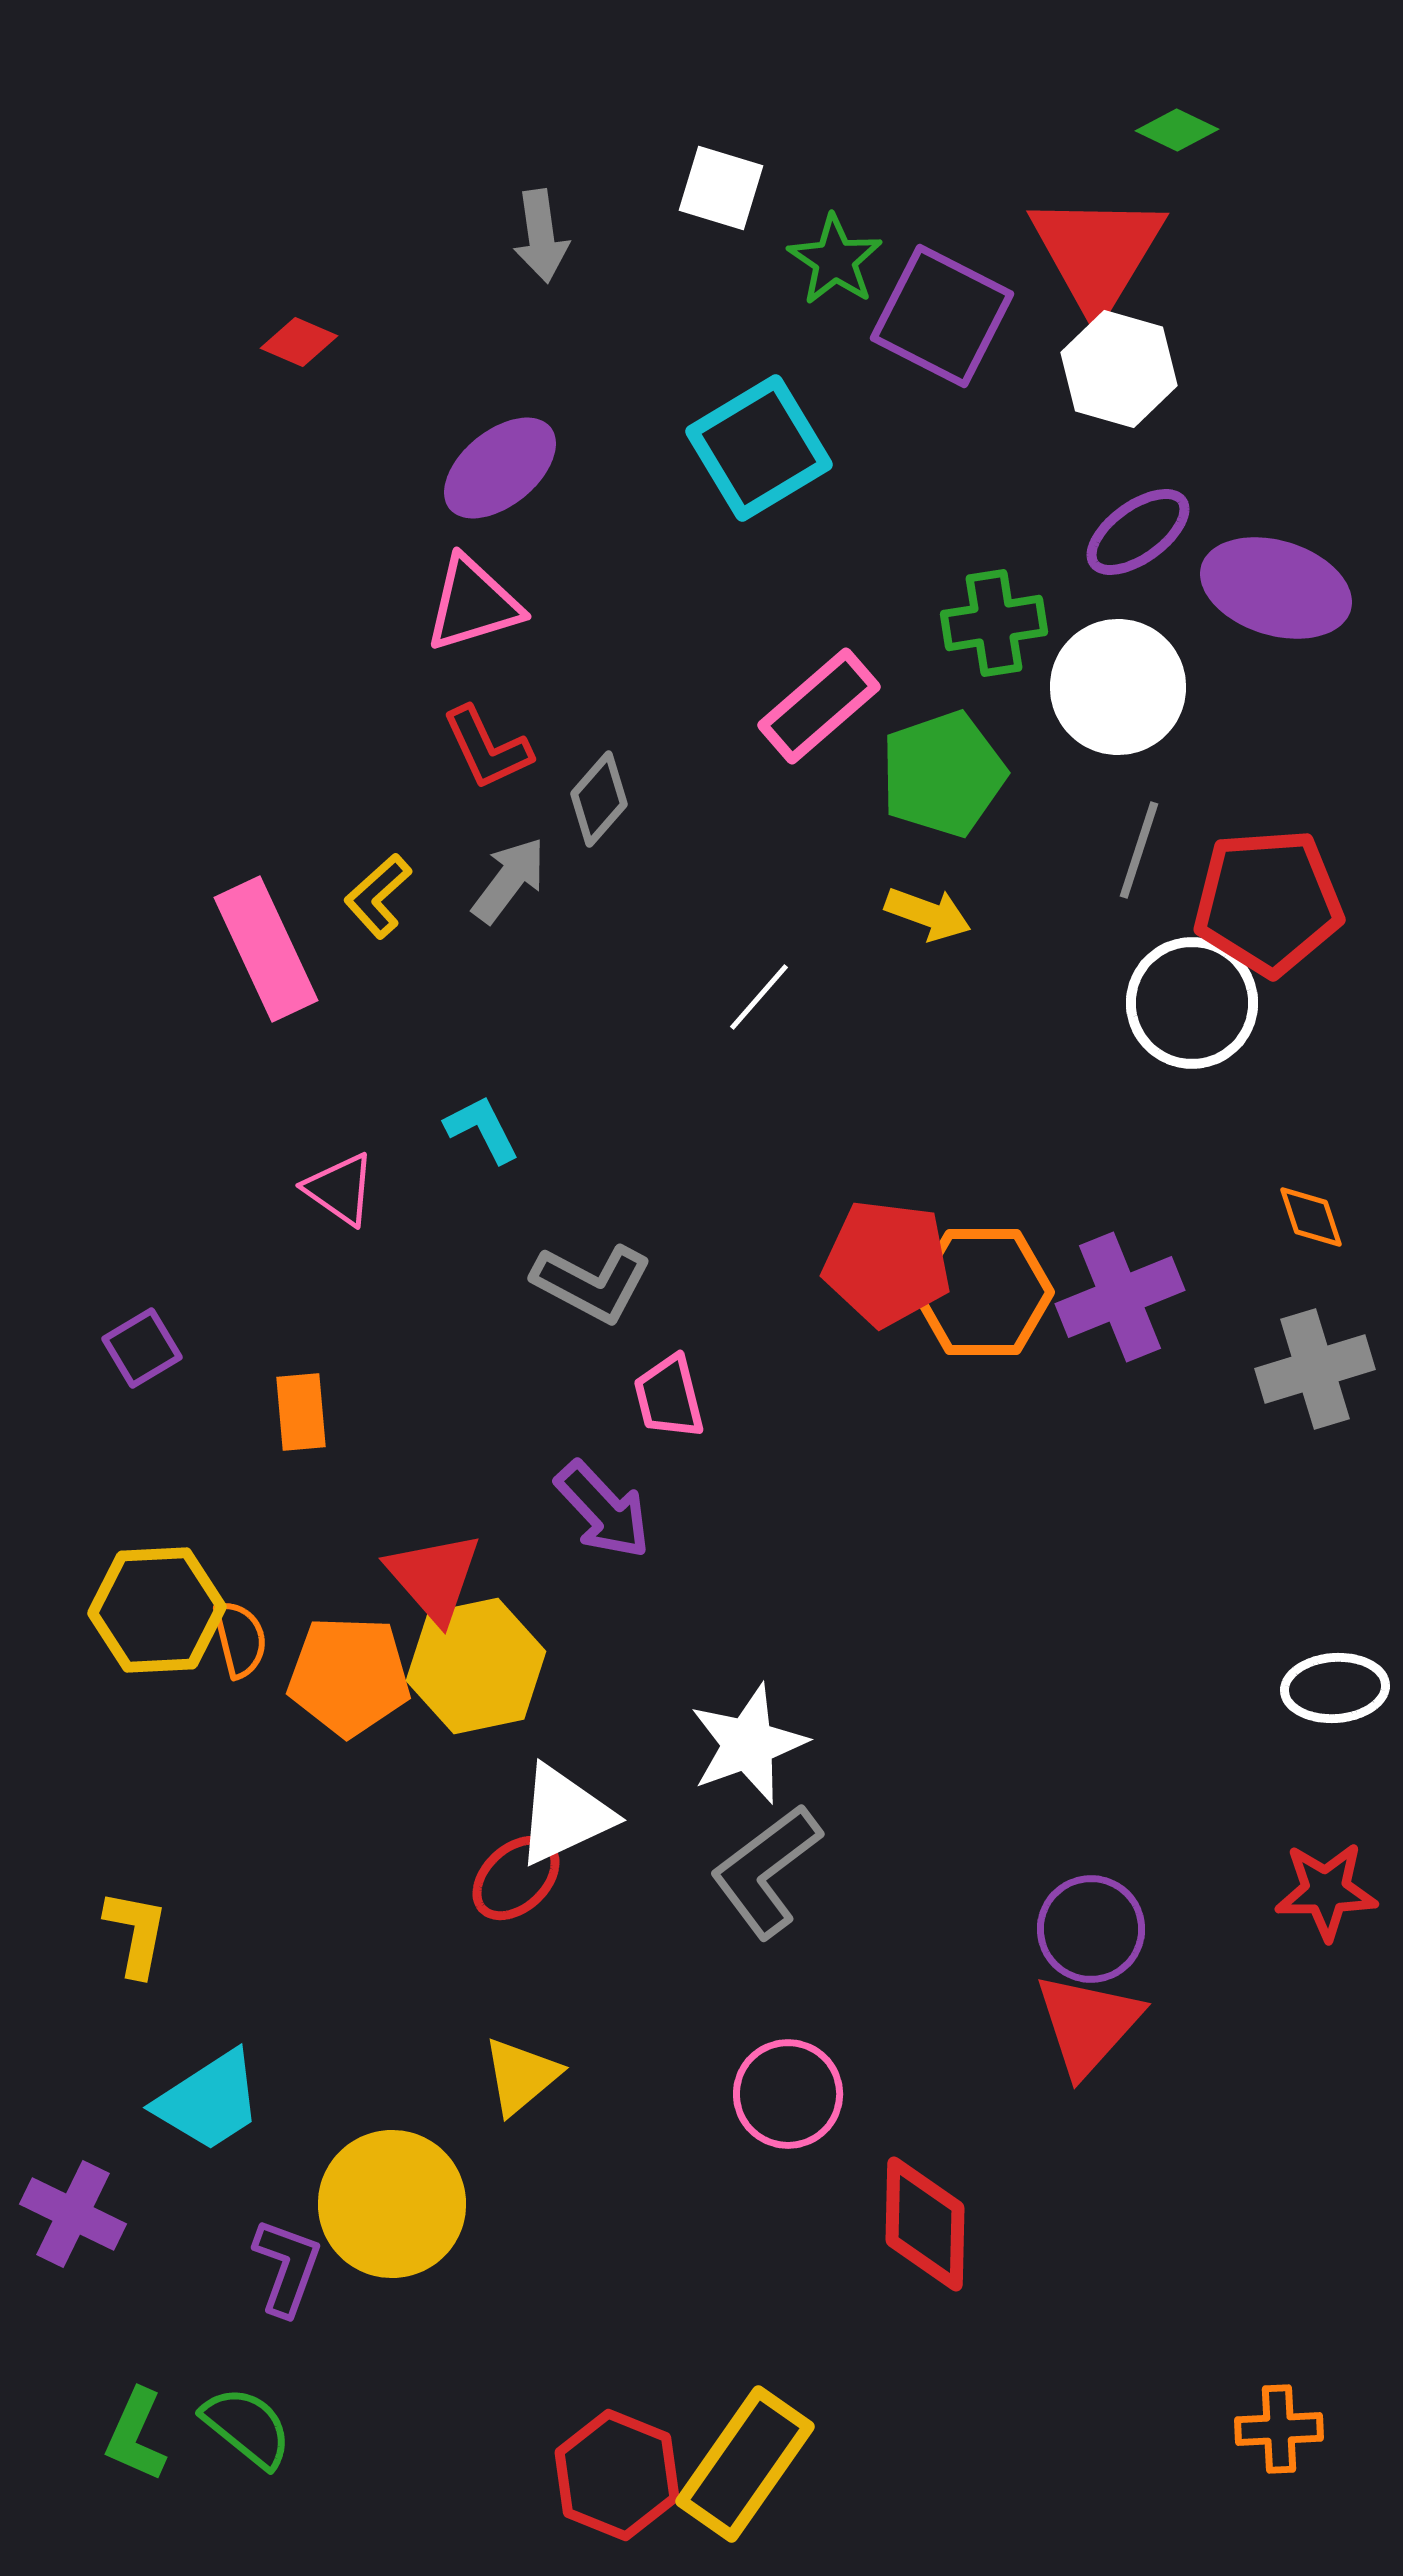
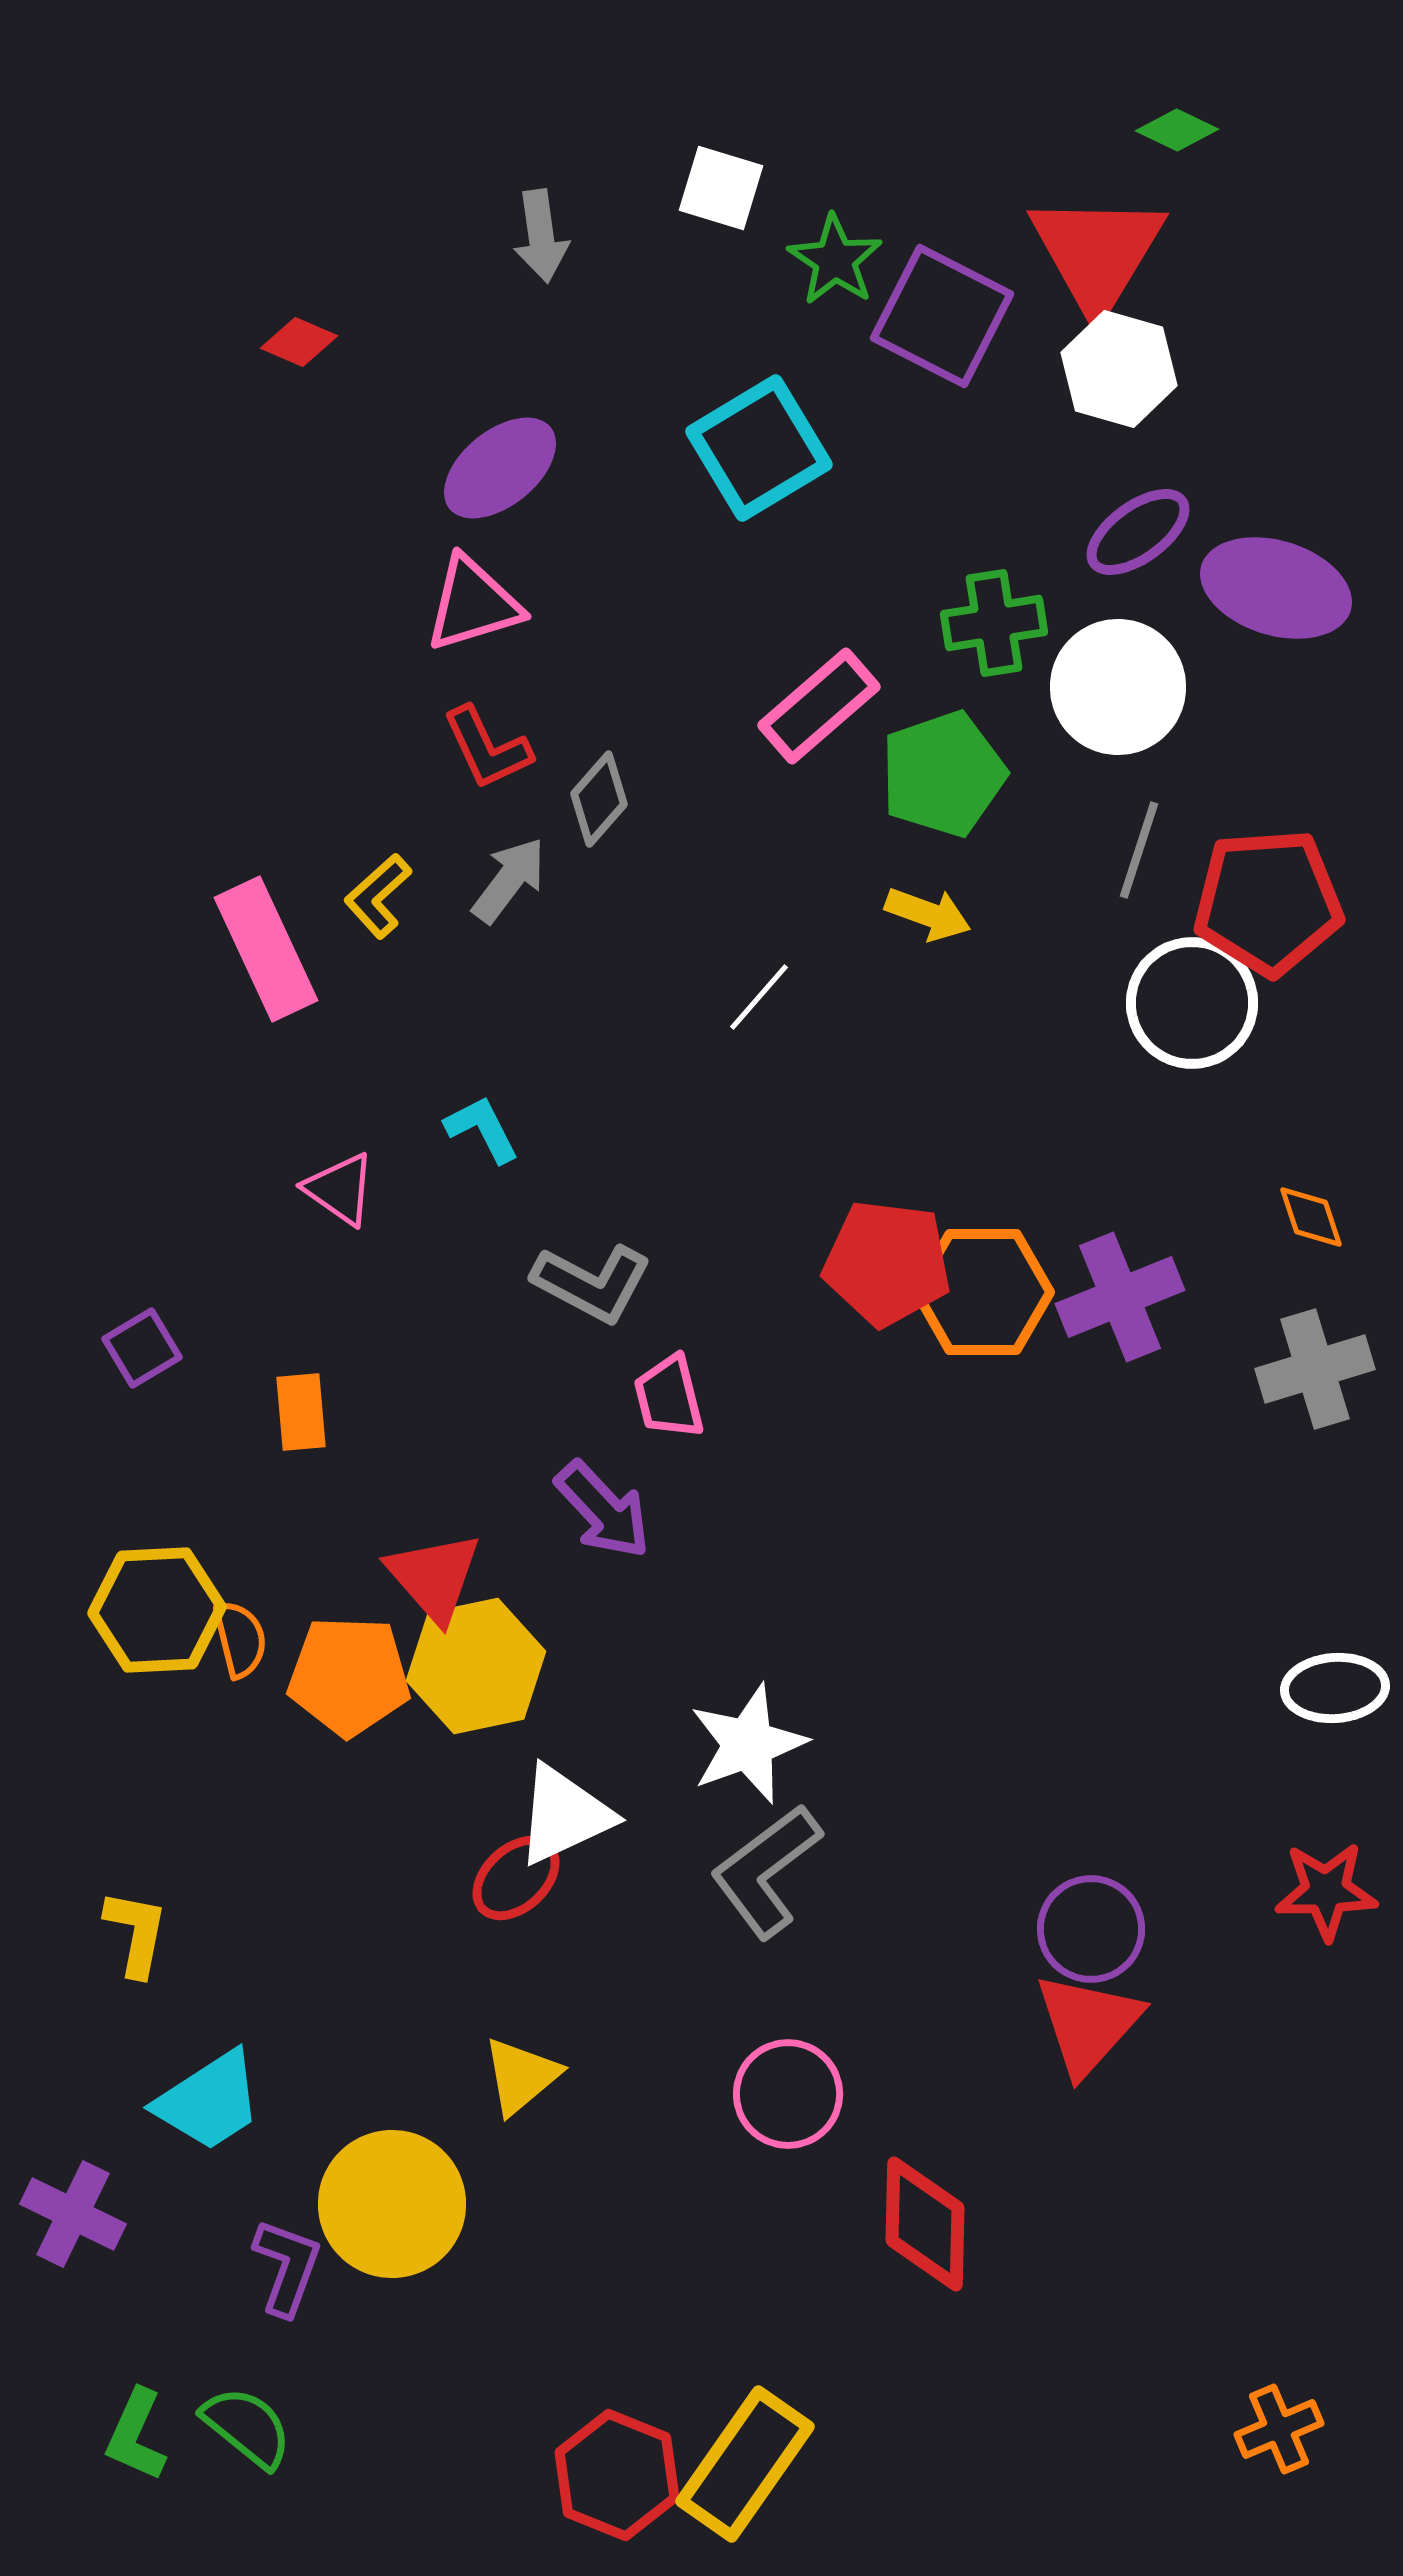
orange cross at (1279, 2429): rotated 20 degrees counterclockwise
